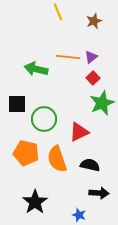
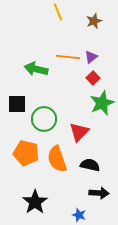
red triangle: rotated 20 degrees counterclockwise
